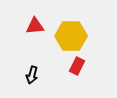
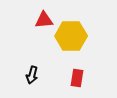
red triangle: moved 9 px right, 6 px up
red rectangle: moved 12 px down; rotated 18 degrees counterclockwise
